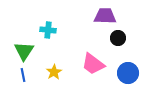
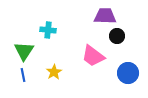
black circle: moved 1 px left, 2 px up
pink trapezoid: moved 8 px up
